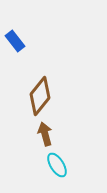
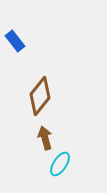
brown arrow: moved 4 px down
cyan ellipse: moved 3 px right, 1 px up; rotated 65 degrees clockwise
